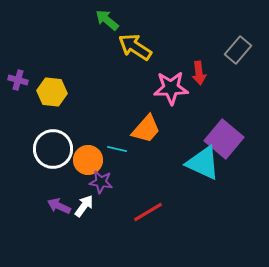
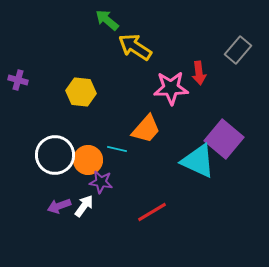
yellow hexagon: moved 29 px right
white circle: moved 2 px right, 6 px down
cyan triangle: moved 5 px left, 2 px up
purple arrow: rotated 45 degrees counterclockwise
red line: moved 4 px right
